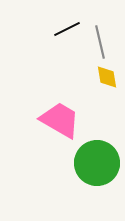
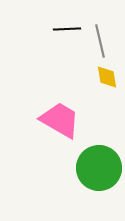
black line: rotated 24 degrees clockwise
gray line: moved 1 px up
green circle: moved 2 px right, 5 px down
